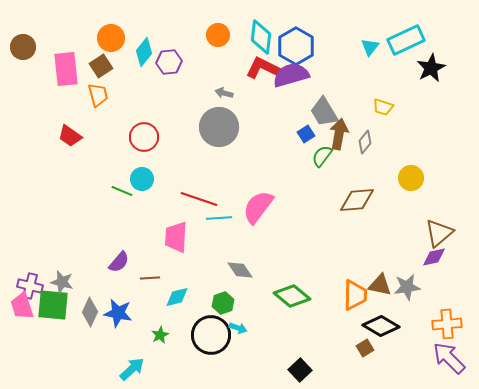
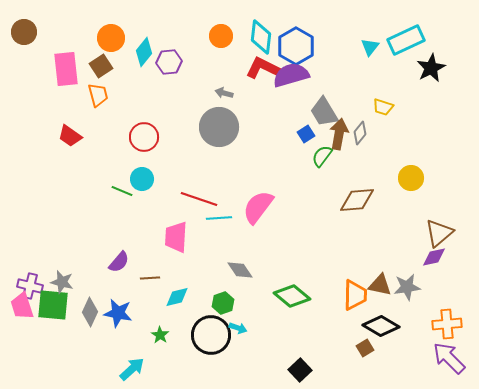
orange circle at (218, 35): moved 3 px right, 1 px down
brown circle at (23, 47): moved 1 px right, 15 px up
gray diamond at (365, 142): moved 5 px left, 9 px up
green star at (160, 335): rotated 12 degrees counterclockwise
